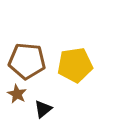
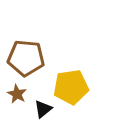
brown pentagon: moved 1 px left, 3 px up
yellow pentagon: moved 4 px left, 22 px down
